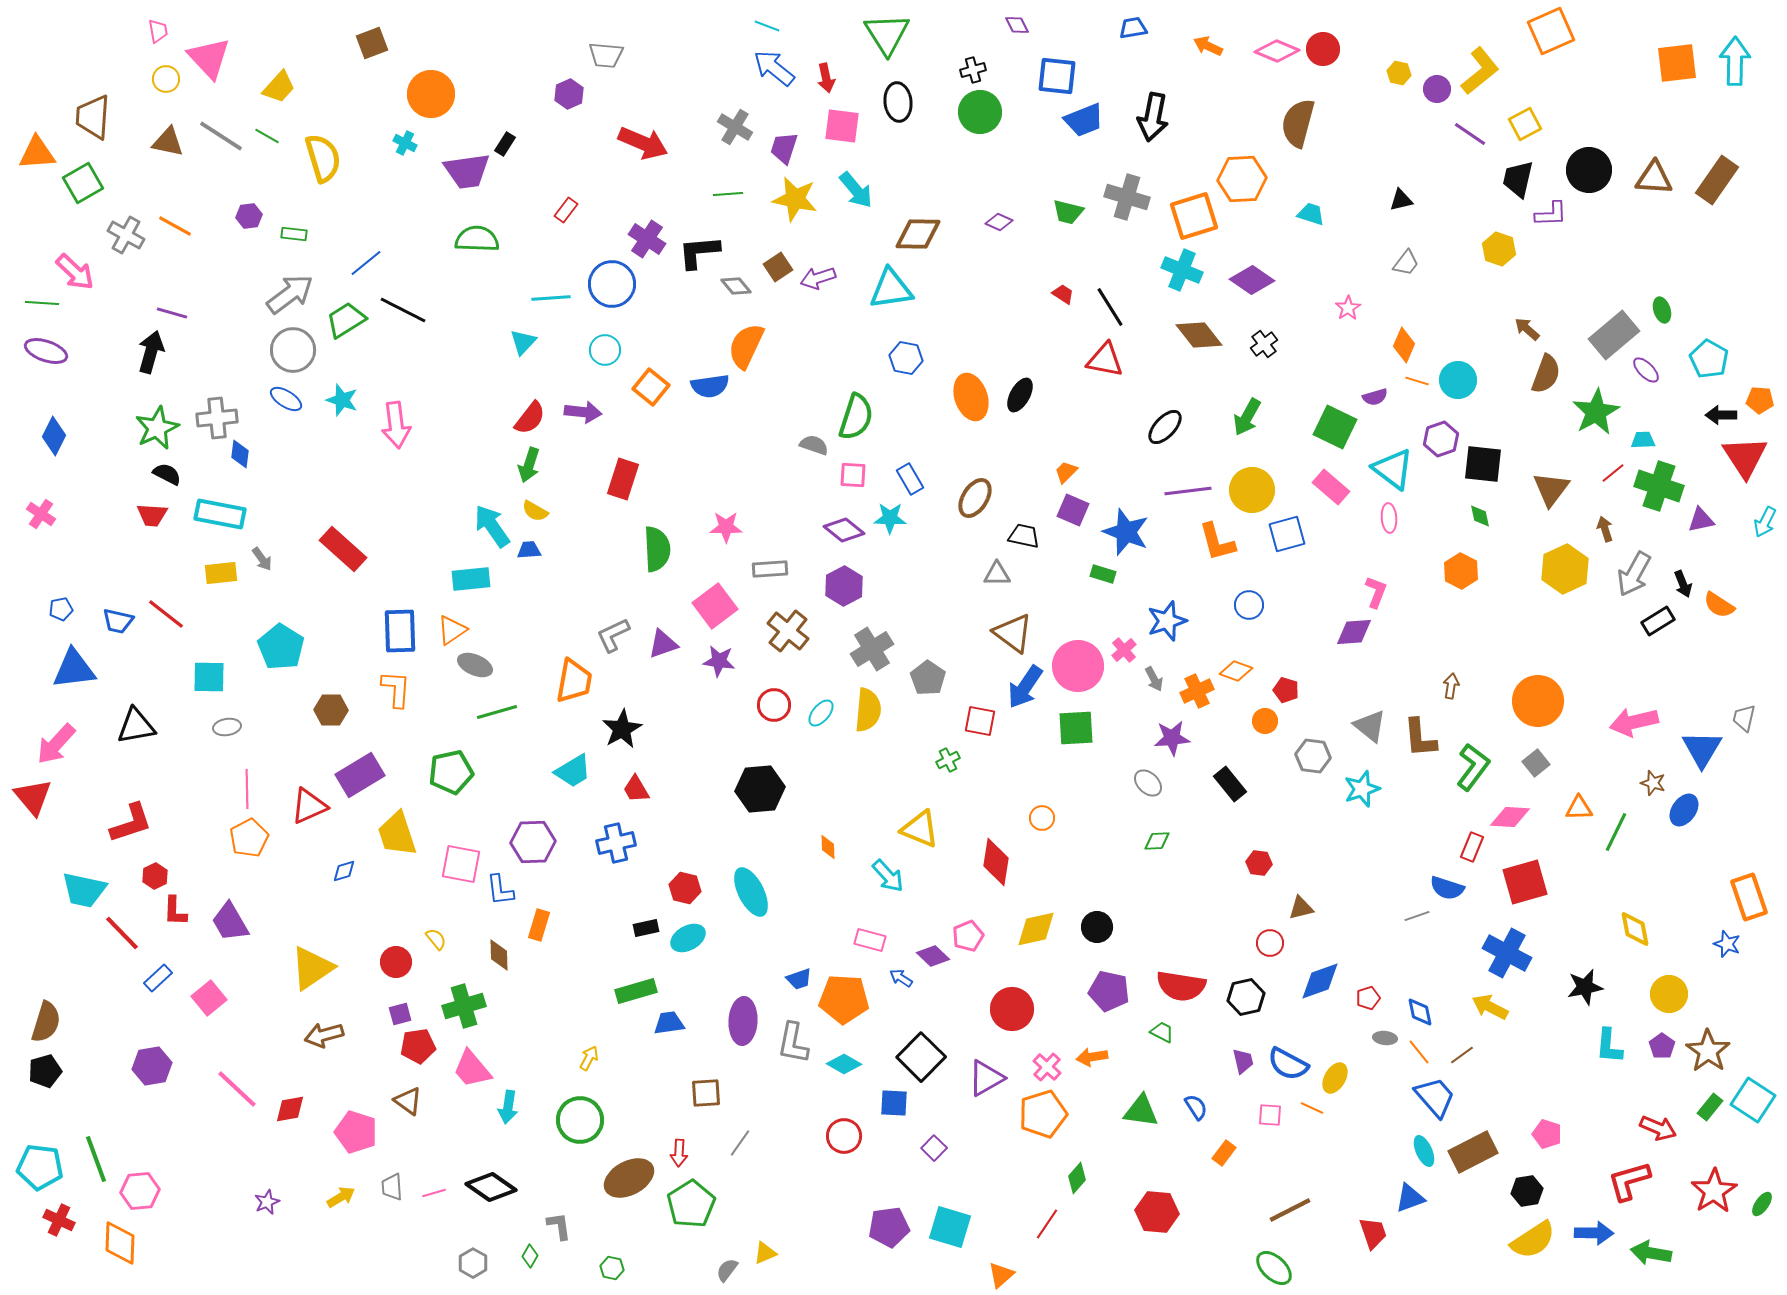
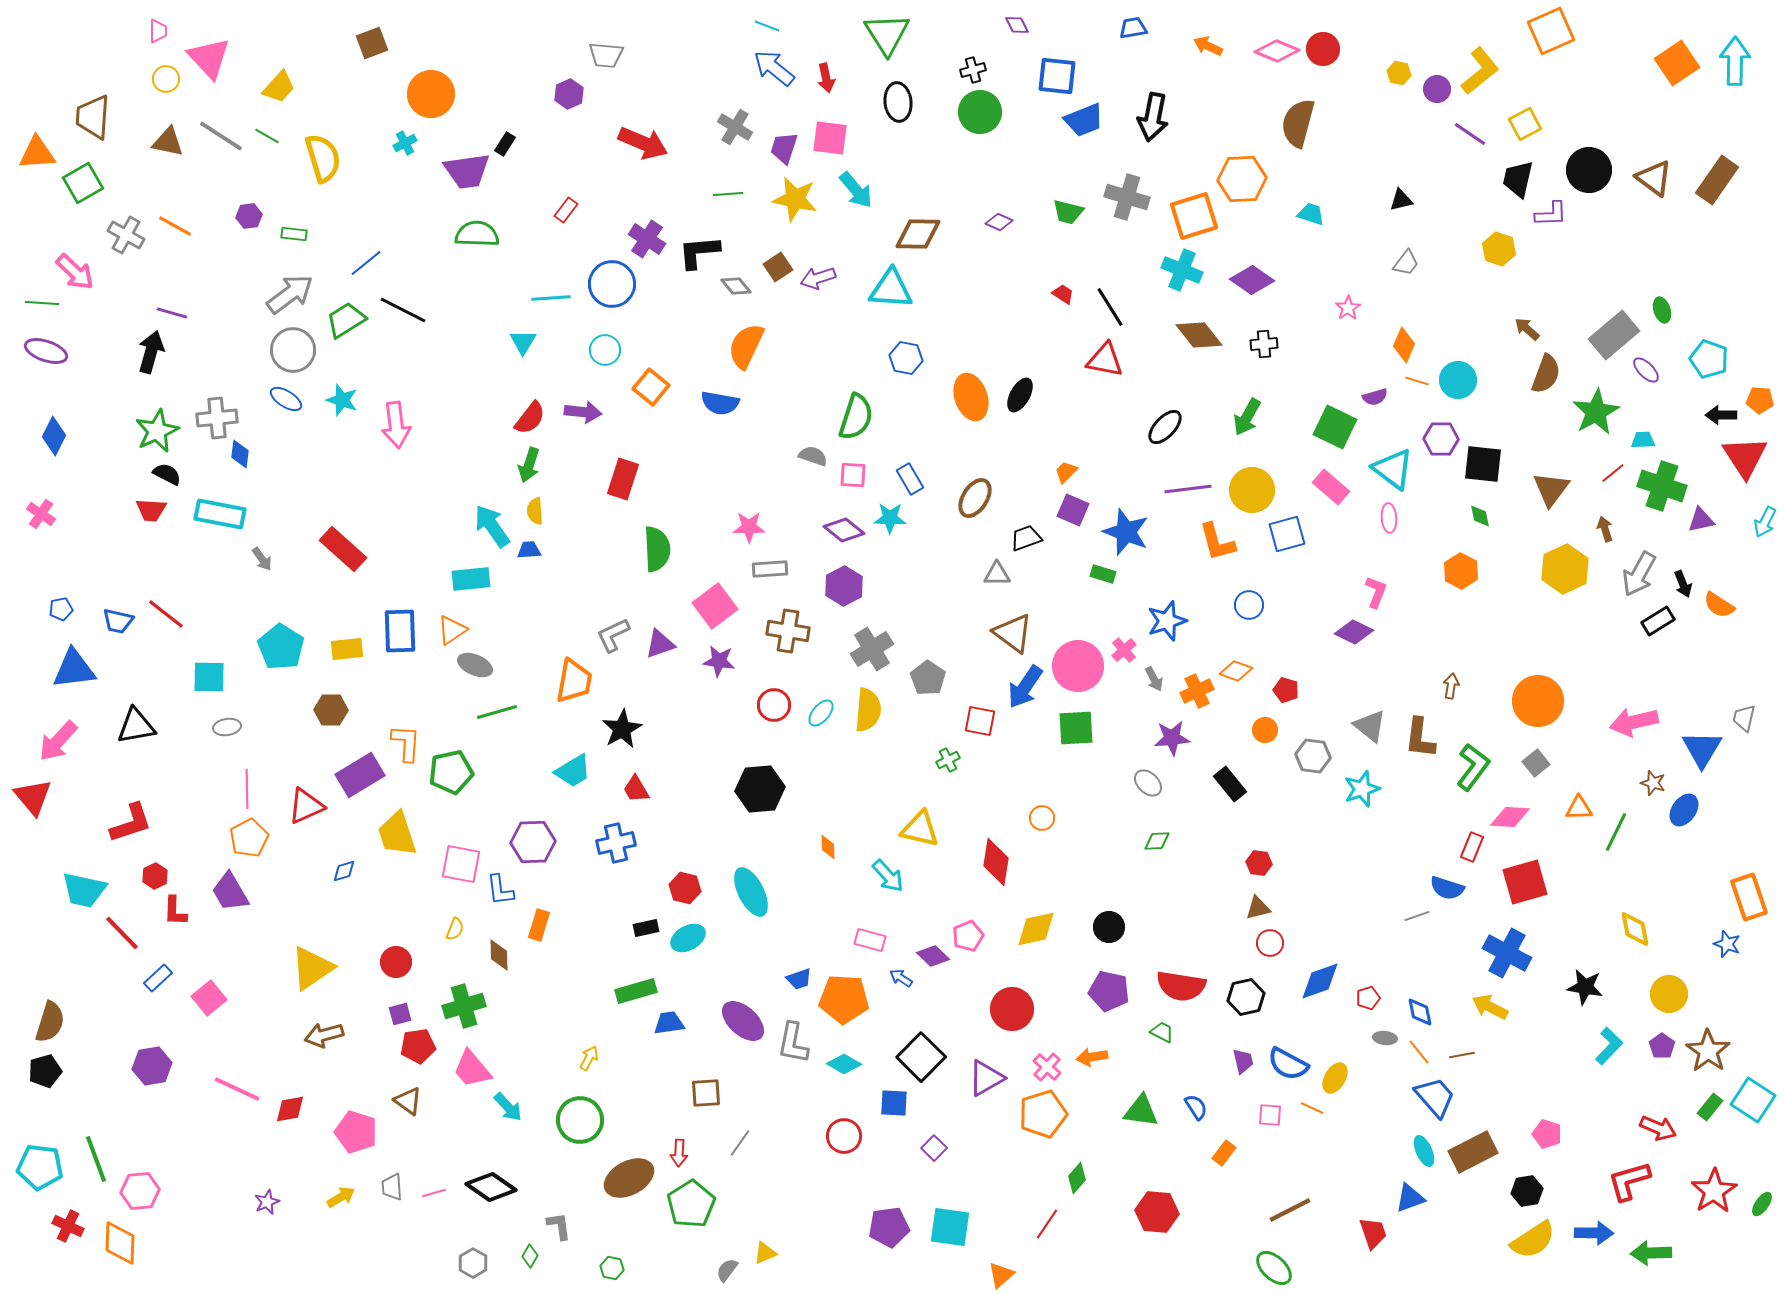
pink trapezoid at (158, 31): rotated 10 degrees clockwise
orange square at (1677, 63): rotated 27 degrees counterclockwise
pink square at (842, 126): moved 12 px left, 12 px down
cyan cross at (405, 143): rotated 35 degrees clockwise
brown triangle at (1654, 178): rotated 33 degrees clockwise
green semicircle at (477, 239): moved 5 px up
cyan triangle at (891, 289): rotated 12 degrees clockwise
cyan triangle at (523, 342): rotated 12 degrees counterclockwise
black cross at (1264, 344): rotated 32 degrees clockwise
cyan pentagon at (1709, 359): rotated 9 degrees counterclockwise
blue semicircle at (710, 386): moved 10 px right, 17 px down; rotated 18 degrees clockwise
green star at (157, 428): moved 3 px down
purple hexagon at (1441, 439): rotated 20 degrees clockwise
gray semicircle at (814, 445): moved 1 px left, 11 px down
green cross at (1659, 486): moved 3 px right
purple line at (1188, 491): moved 2 px up
yellow semicircle at (535, 511): rotated 56 degrees clockwise
red trapezoid at (152, 515): moved 1 px left, 5 px up
pink star at (726, 527): moved 23 px right
black trapezoid at (1024, 536): moved 2 px right, 2 px down; rotated 32 degrees counterclockwise
yellow rectangle at (221, 573): moved 126 px right, 76 px down
gray arrow at (1634, 574): moved 5 px right
brown cross at (788, 631): rotated 30 degrees counterclockwise
purple diamond at (1354, 632): rotated 30 degrees clockwise
purple triangle at (663, 644): moved 3 px left
orange L-shape at (396, 689): moved 10 px right, 54 px down
orange circle at (1265, 721): moved 9 px down
brown L-shape at (1420, 738): rotated 12 degrees clockwise
pink arrow at (56, 744): moved 2 px right, 3 px up
red triangle at (309, 806): moved 3 px left
yellow triangle at (920, 829): rotated 9 degrees counterclockwise
brown triangle at (1301, 908): moved 43 px left
purple trapezoid at (230, 922): moved 30 px up
black circle at (1097, 927): moved 12 px right
yellow semicircle at (436, 939): moved 19 px right, 10 px up; rotated 60 degrees clockwise
black star at (1585, 987): rotated 21 degrees clockwise
purple ellipse at (743, 1021): rotated 51 degrees counterclockwise
brown semicircle at (46, 1022): moved 4 px right
cyan L-shape at (1609, 1046): rotated 141 degrees counterclockwise
brown line at (1462, 1055): rotated 25 degrees clockwise
pink line at (237, 1089): rotated 18 degrees counterclockwise
cyan arrow at (508, 1107): rotated 52 degrees counterclockwise
red cross at (59, 1220): moved 9 px right, 6 px down
cyan square at (950, 1227): rotated 9 degrees counterclockwise
green arrow at (1651, 1253): rotated 12 degrees counterclockwise
